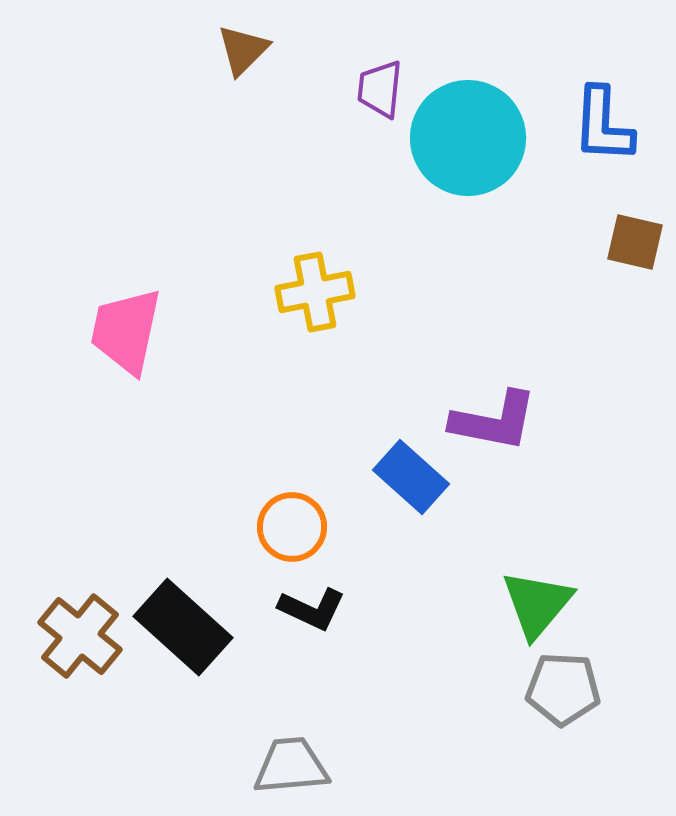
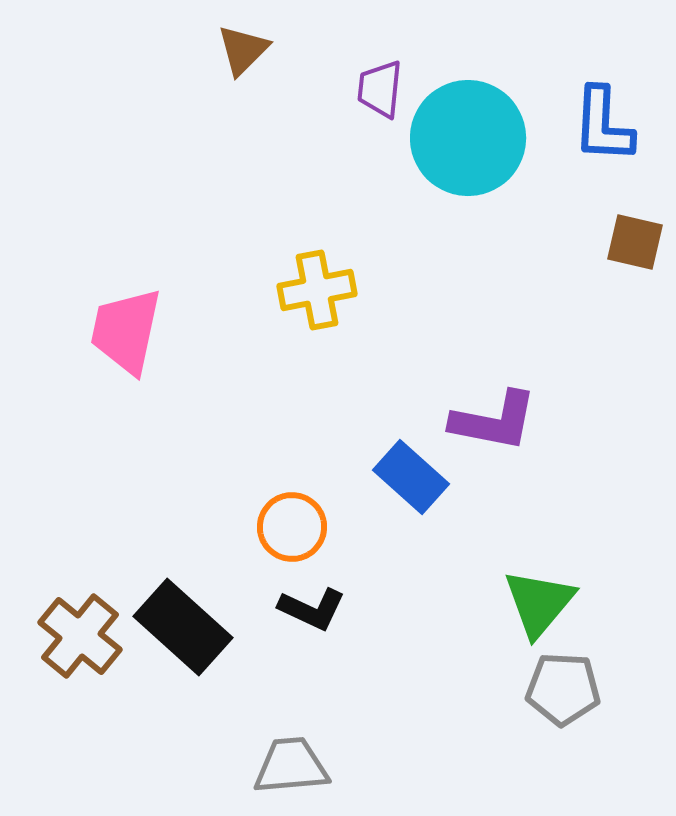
yellow cross: moved 2 px right, 2 px up
green triangle: moved 2 px right, 1 px up
